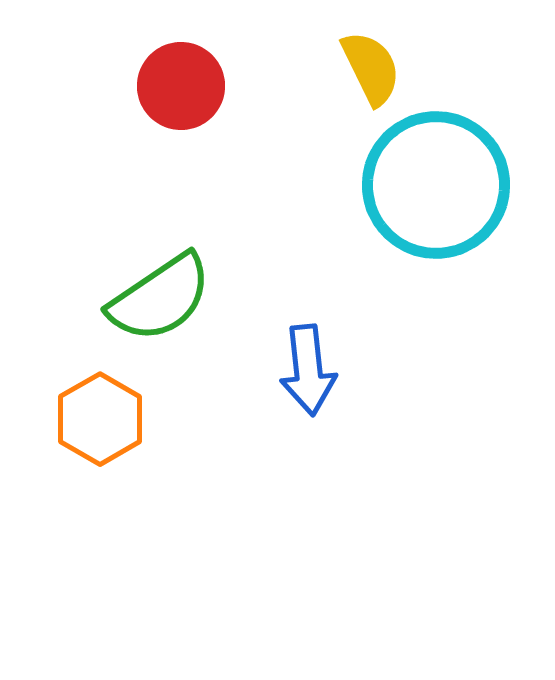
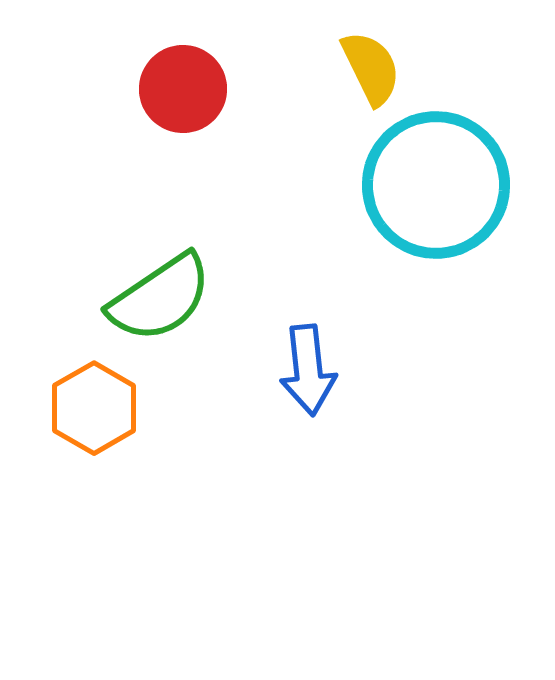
red circle: moved 2 px right, 3 px down
orange hexagon: moved 6 px left, 11 px up
